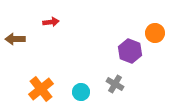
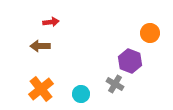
orange circle: moved 5 px left
brown arrow: moved 25 px right, 7 px down
purple hexagon: moved 10 px down
cyan circle: moved 2 px down
